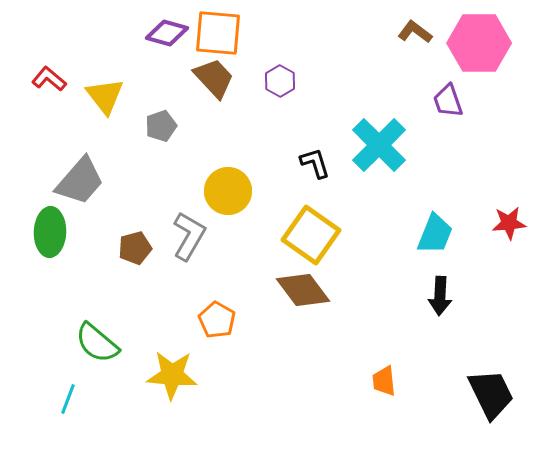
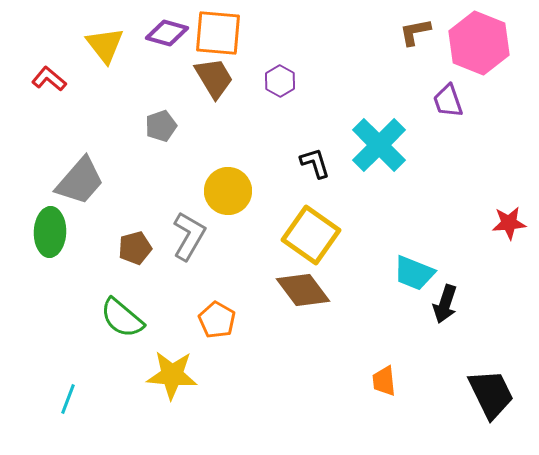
brown L-shape: rotated 48 degrees counterclockwise
pink hexagon: rotated 22 degrees clockwise
brown trapezoid: rotated 12 degrees clockwise
yellow triangle: moved 51 px up
cyan trapezoid: moved 21 px left, 39 px down; rotated 90 degrees clockwise
black arrow: moved 5 px right, 8 px down; rotated 15 degrees clockwise
green semicircle: moved 25 px right, 25 px up
